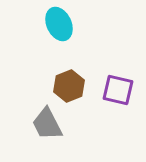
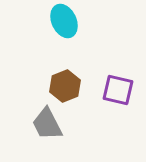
cyan ellipse: moved 5 px right, 3 px up
brown hexagon: moved 4 px left
